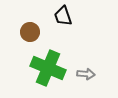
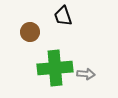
green cross: moved 7 px right; rotated 28 degrees counterclockwise
